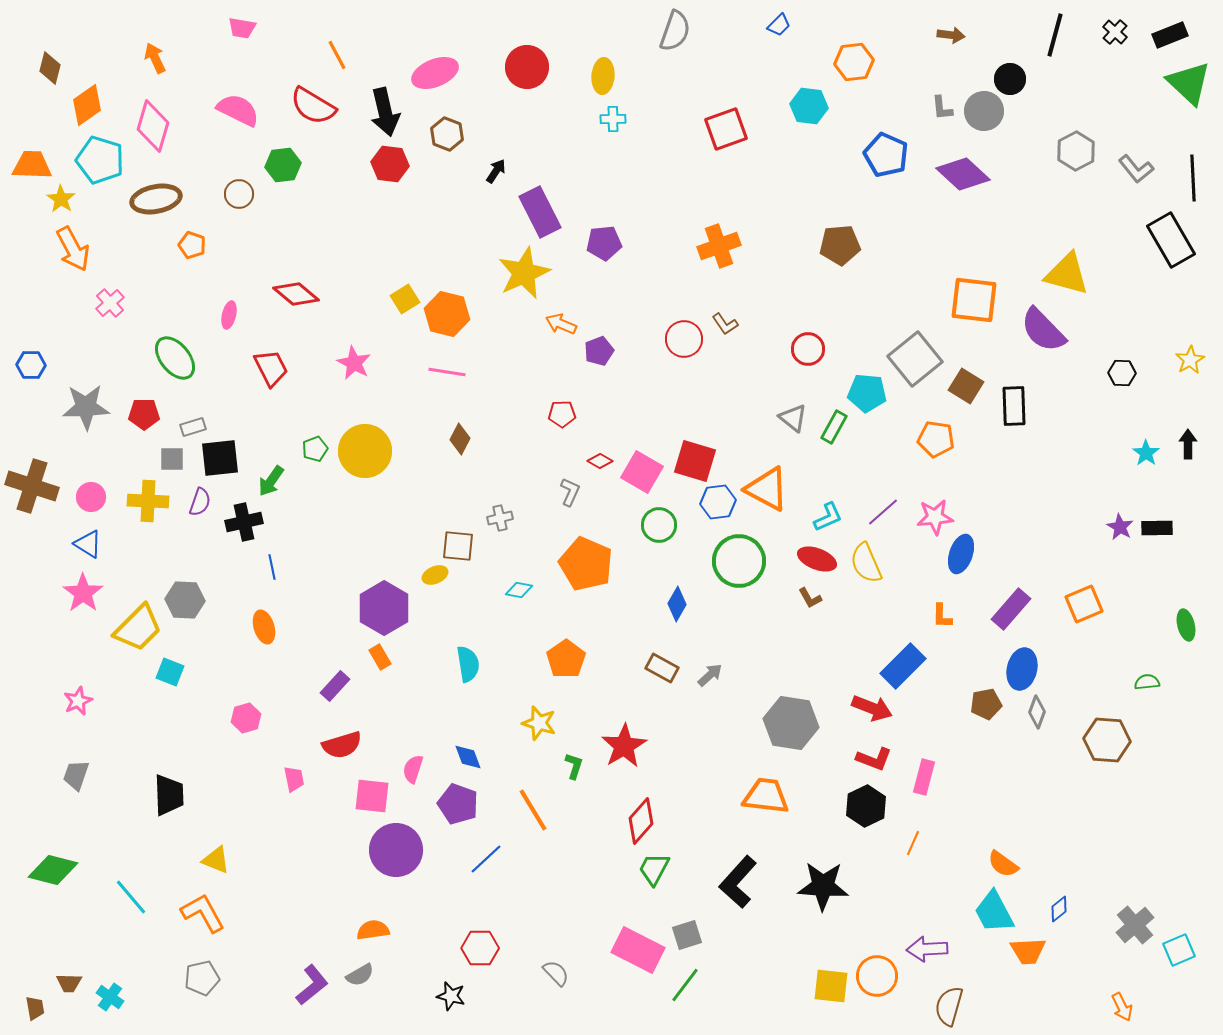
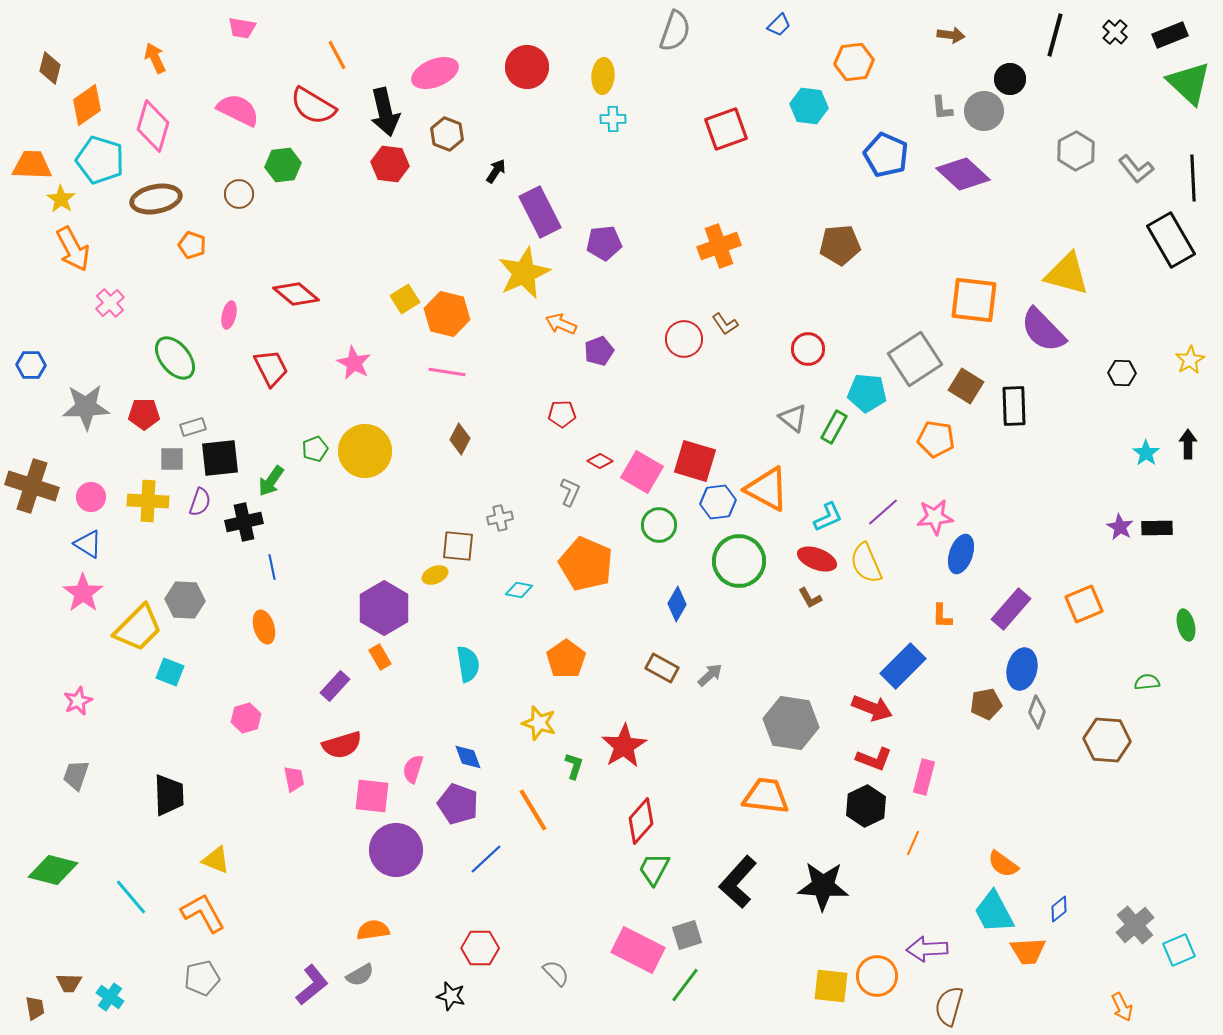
gray square at (915, 359): rotated 6 degrees clockwise
